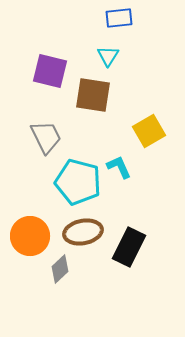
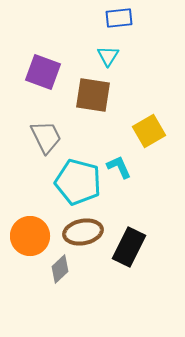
purple square: moved 7 px left, 1 px down; rotated 6 degrees clockwise
